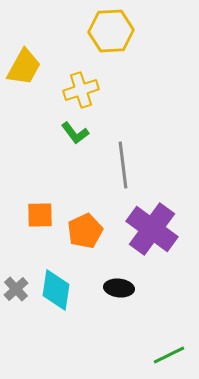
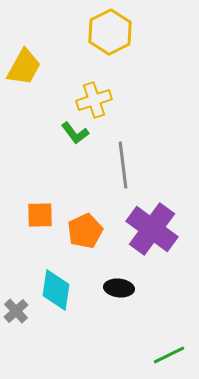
yellow hexagon: moved 1 px left, 1 px down; rotated 24 degrees counterclockwise
yellow cross: moved 13 px right, 10 px down
gray cross: moved 22 px down
